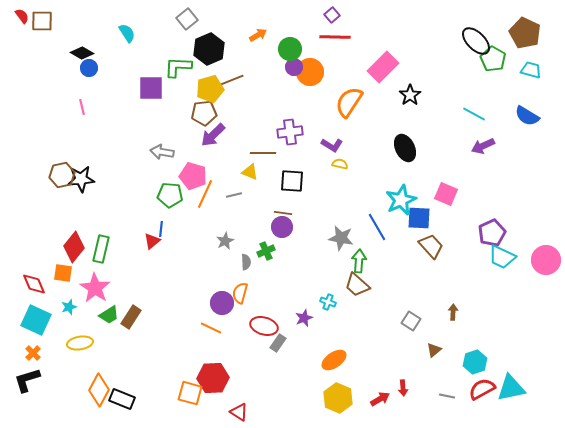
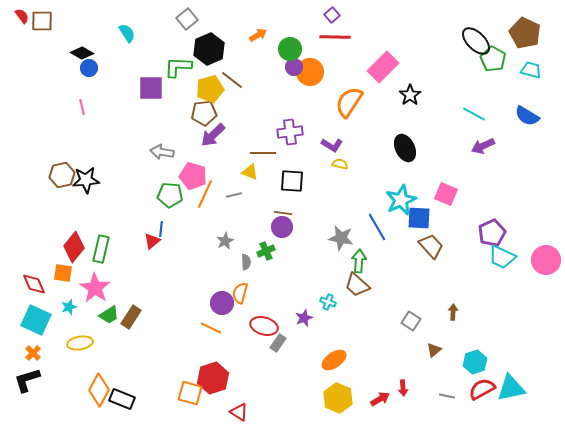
brown line at (232, 80): rotated 60 degrees clockwise
black star at (81, 179): moved 5 px right, 1 px down
red hexagon at (213, 378): rotated 16 degrees counterclockwise
